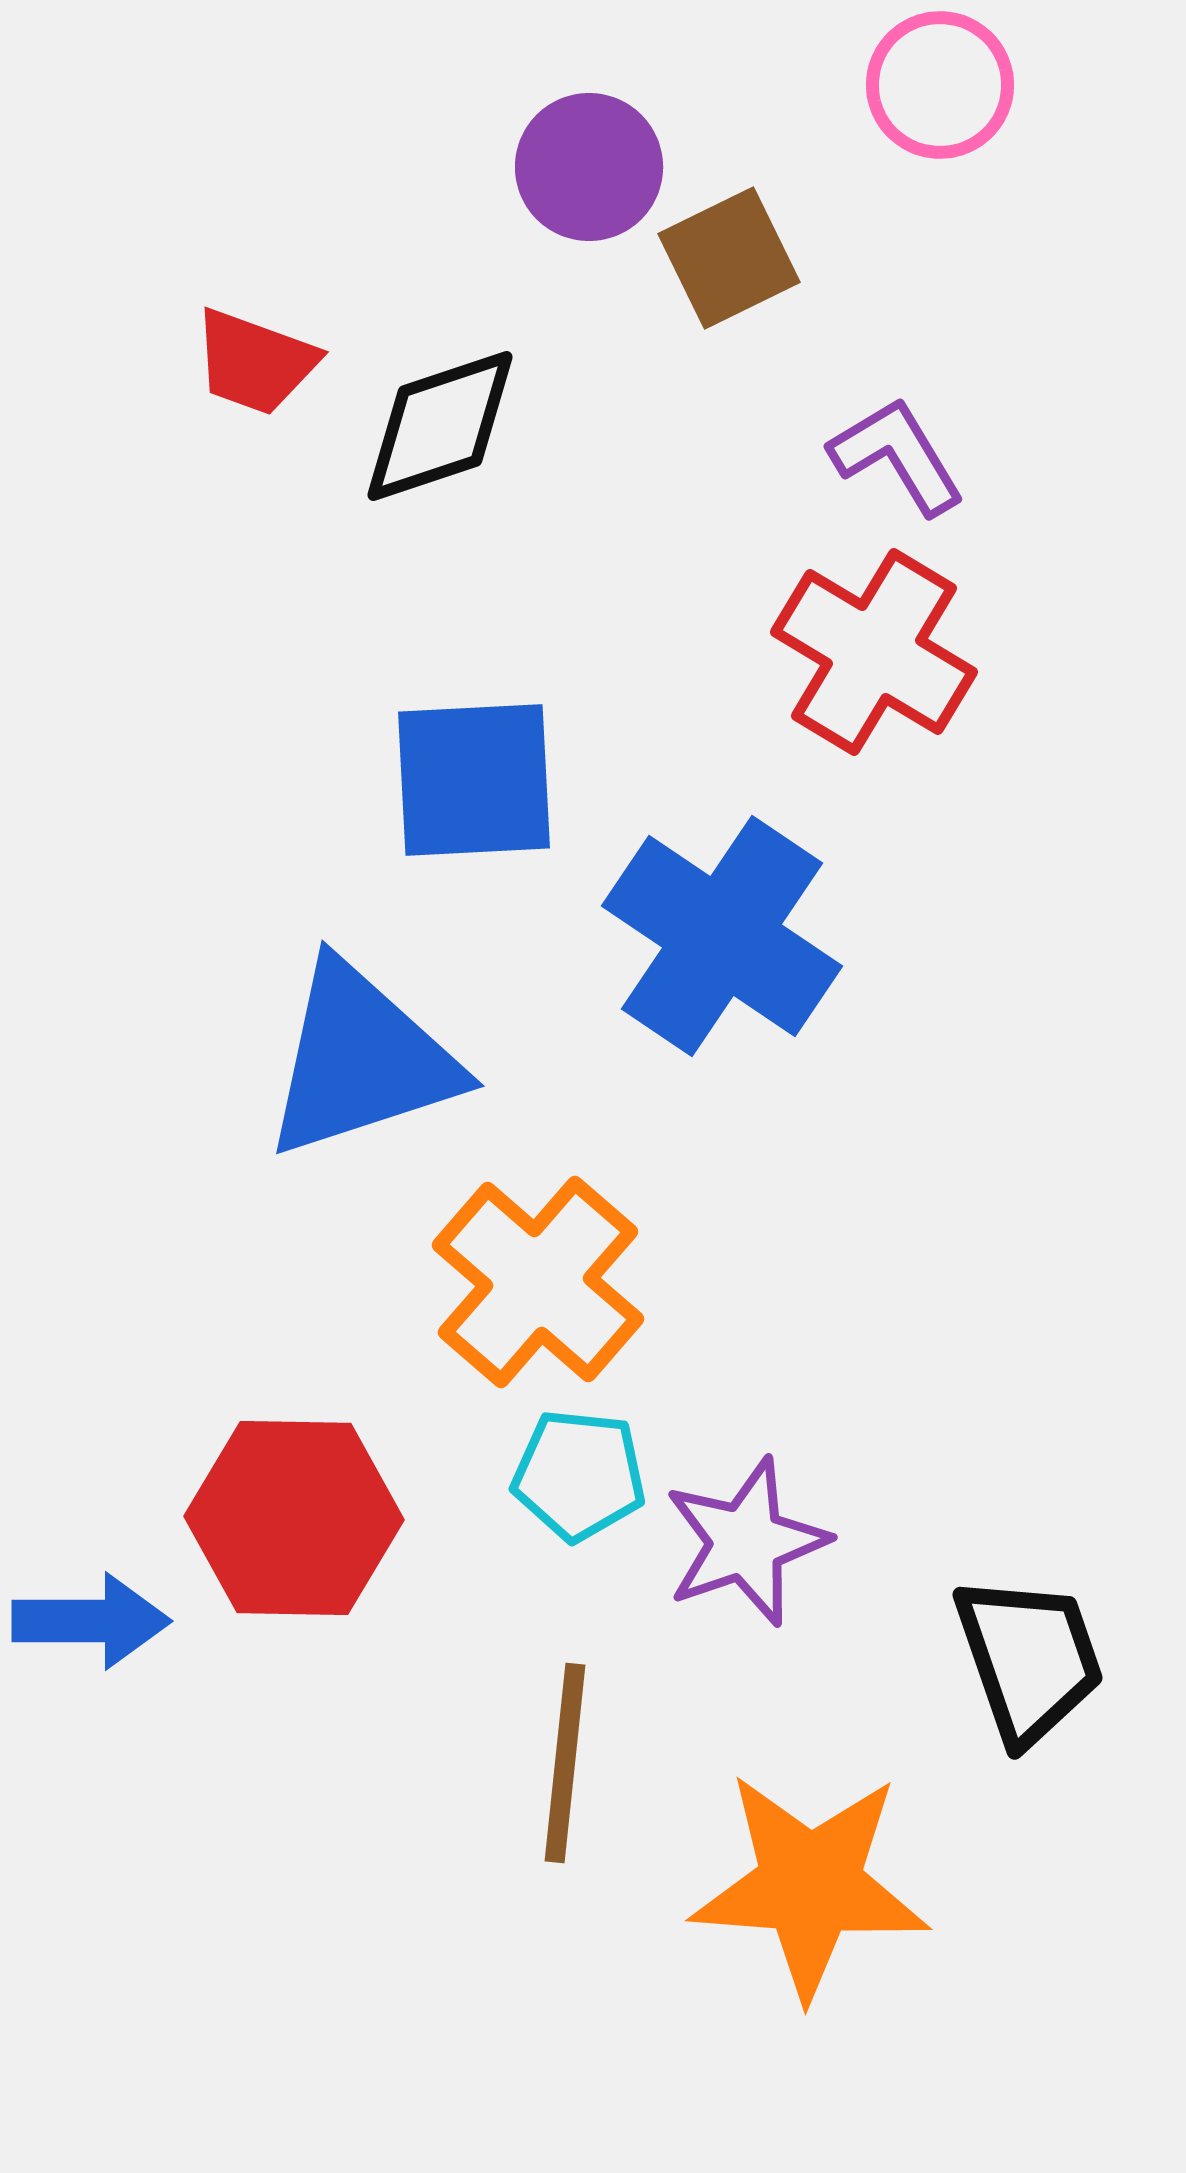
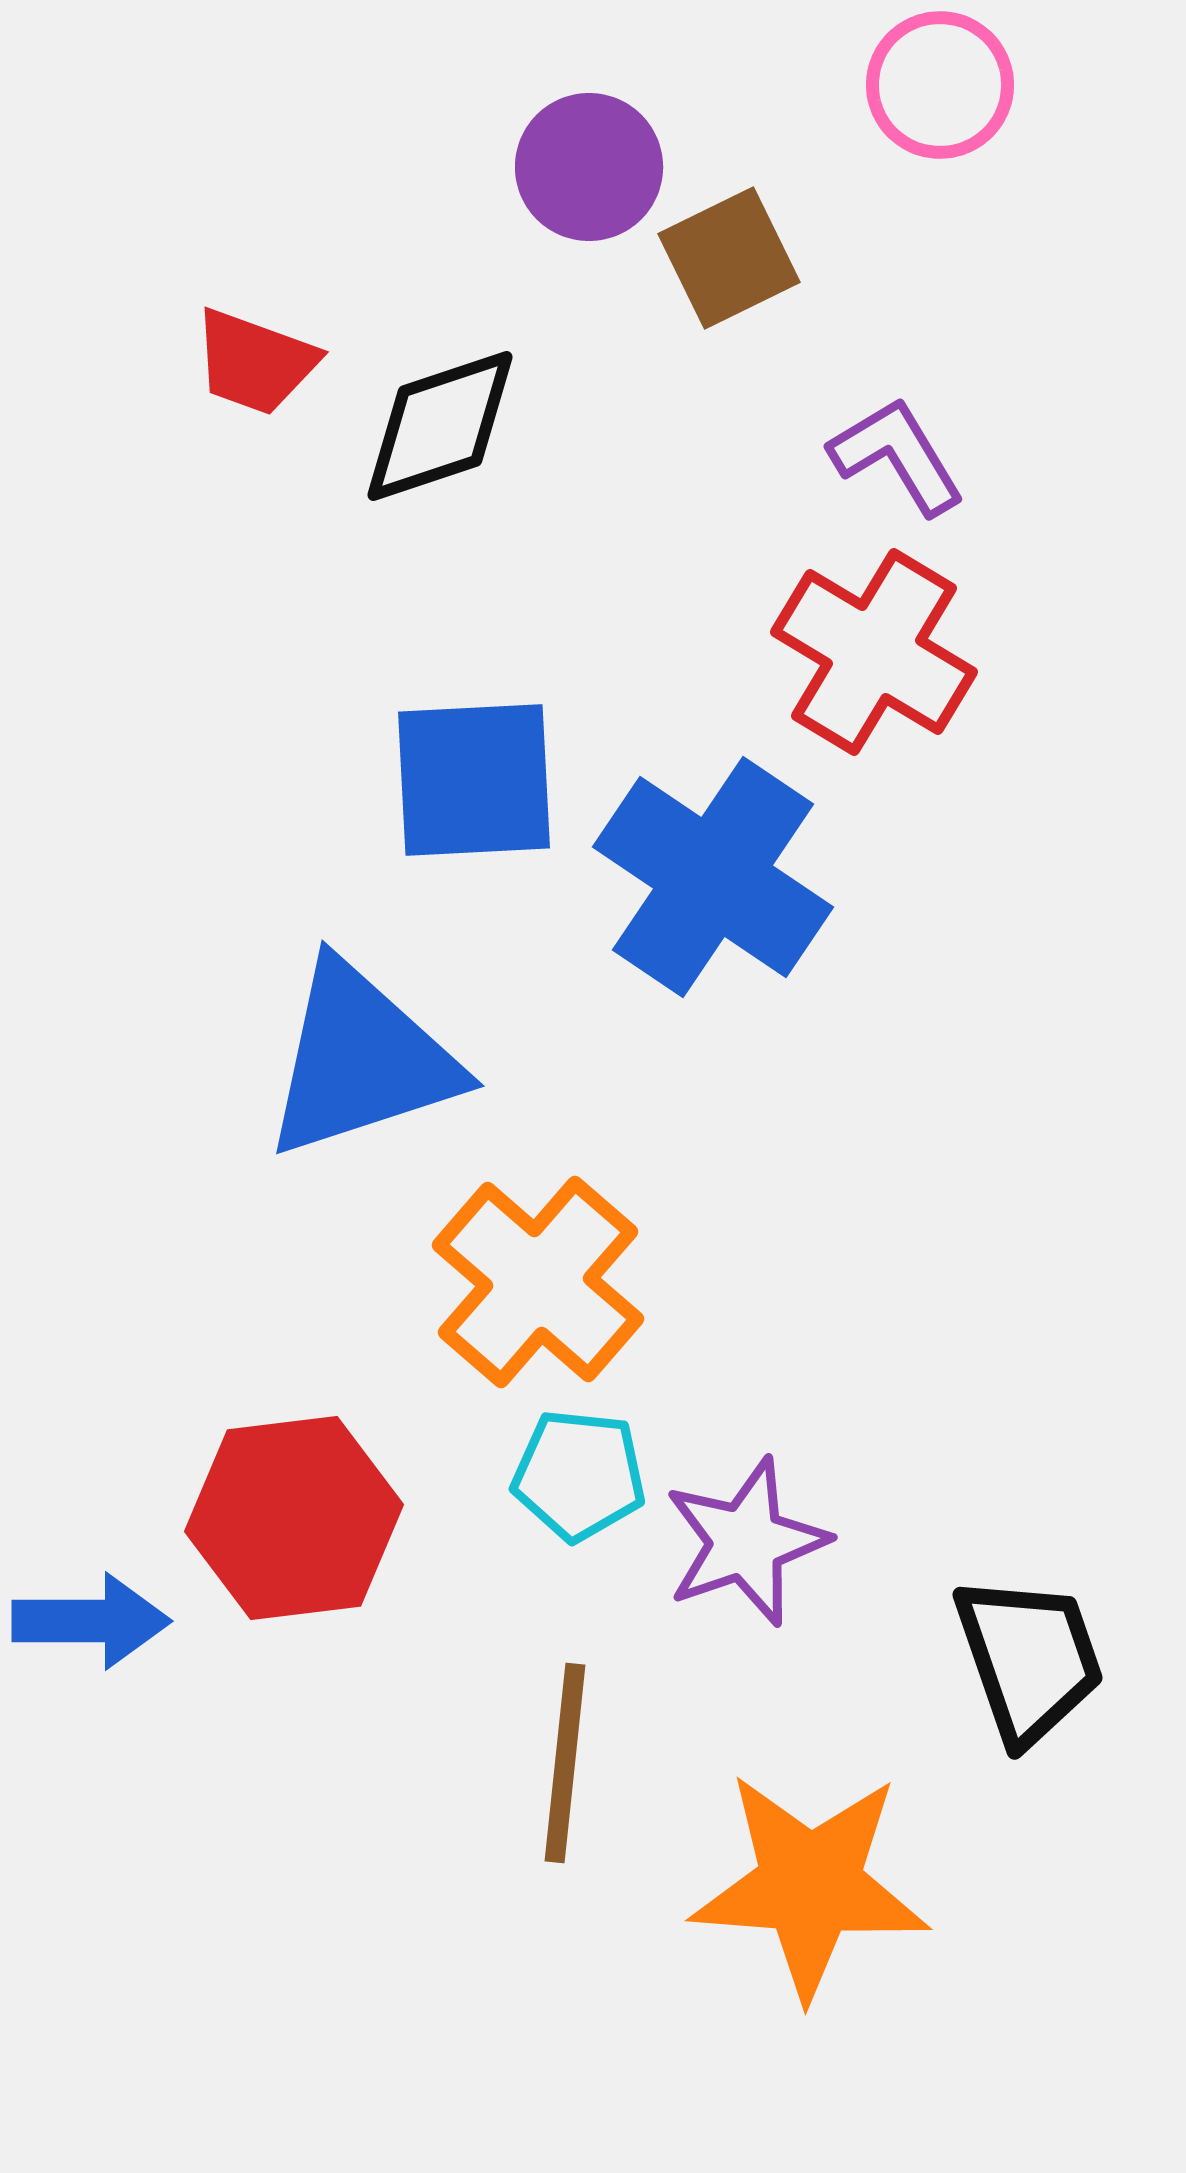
blue cross: moved 9 px left, 59 px up
red hexagon: rotated 8 degrees counterclockwise
